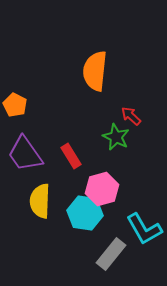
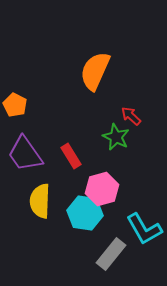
orange semicircle: rotated 18 degrees clockwise
